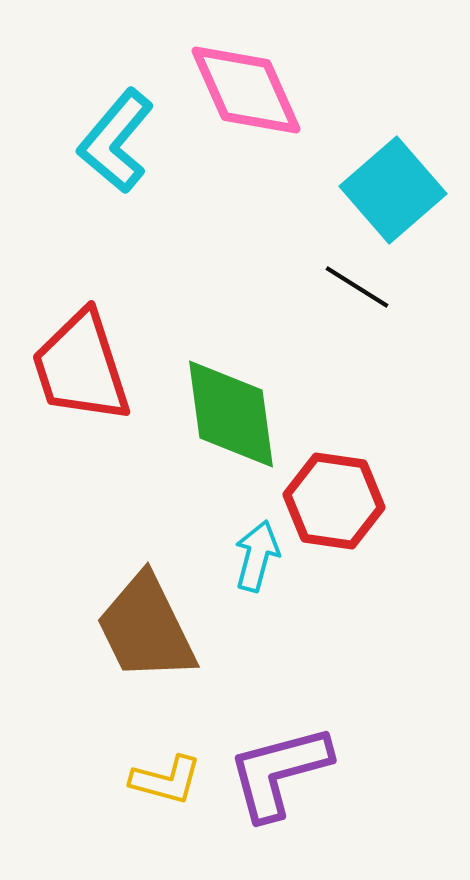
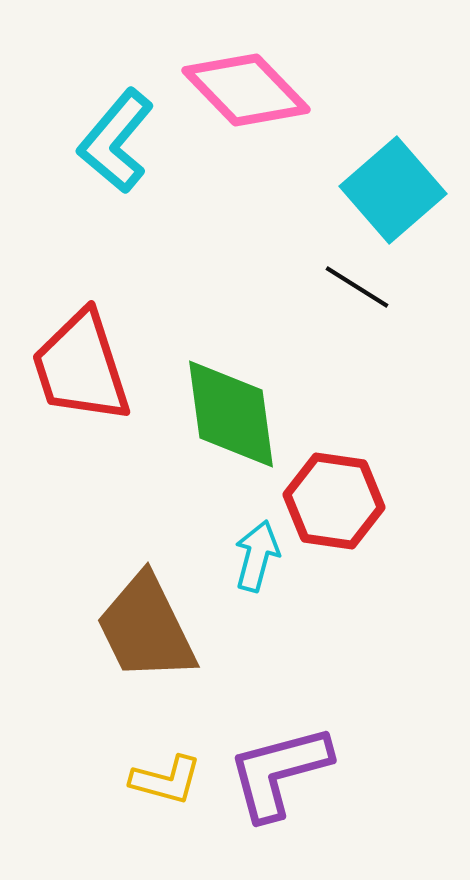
pink diamond: rotated 20 degrees counterclockwise
